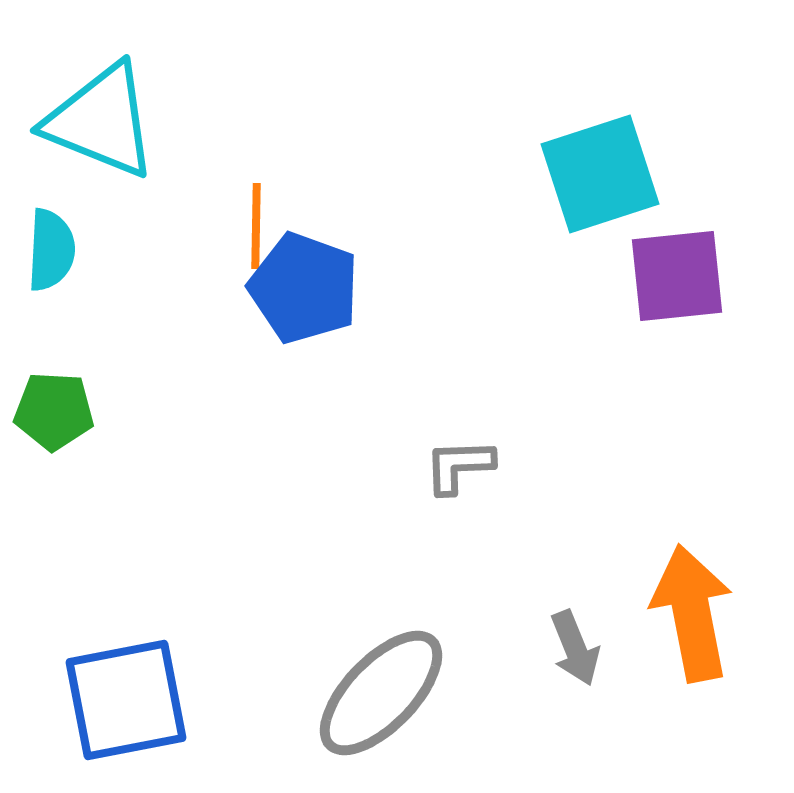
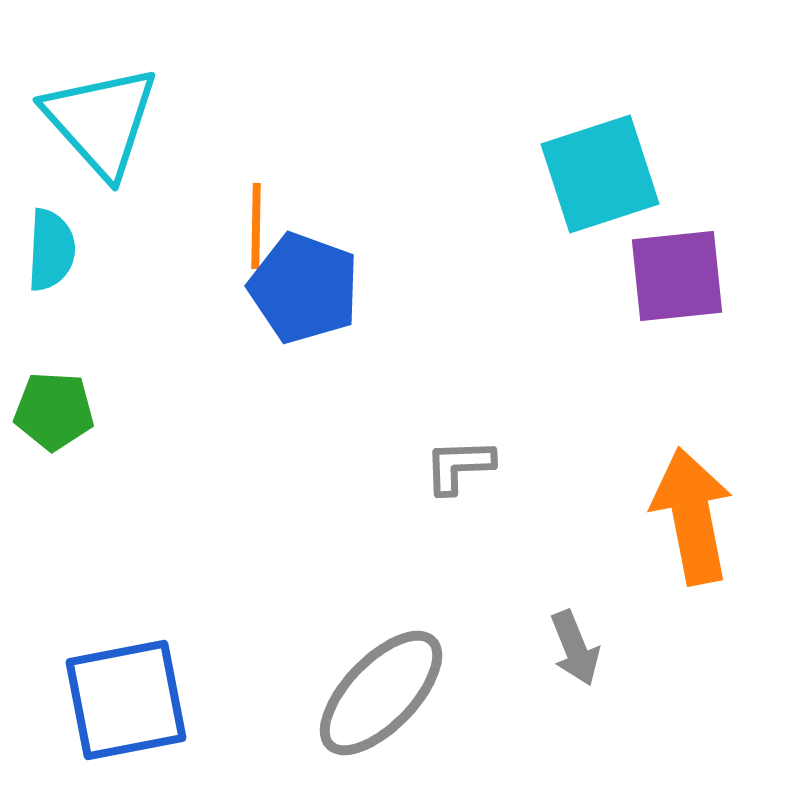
cyan triangle: rotated 26 degrees clockwise
orange arrow: moved 97 px up
